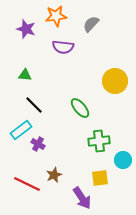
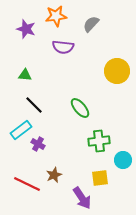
yellow circle: moved 2 px right, 10 px up
